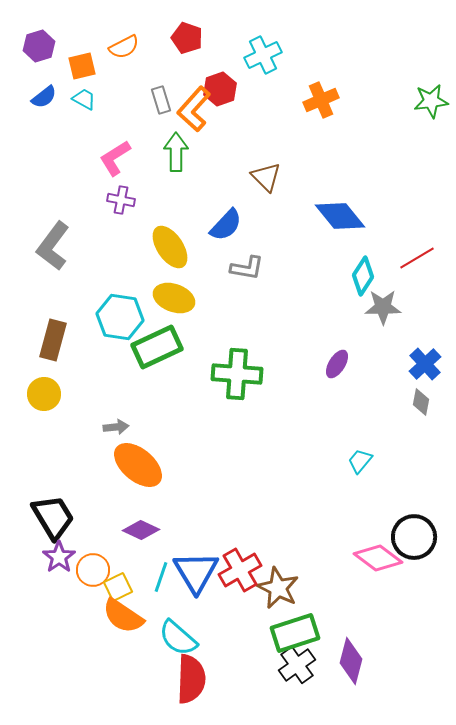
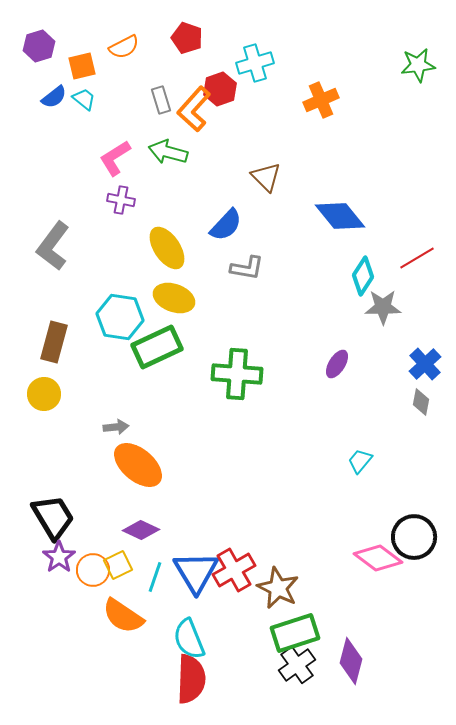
cyan cross at (263, 55): moved 8 px left, 8 px down; rotated 9 degrees clockwise
blue semicircle at (44, 97): moved 10 px right
cyan trapezoid at (84, 99): rotated 10 degrees clockwise
green star at (431, 101): moved 13 px left, 36 px up
green arrow at (176, 152): moved 8 px left; rotated 75 degrees counterclockwise
yellow ellipse at (170, 247): moved 3 px left, 1 px down
brown rectangle at (53, 340): moved 1 px right, 2 px down
red cross at (240, 570): moved 6 px left
cyan line at (161, 577): moved 6 px left
yellow square at (118, 587): moved 22 px up
cyan semicircle at (178, 638): moved 11 px right, 1 px down; rotated 27 degrees clockwise
